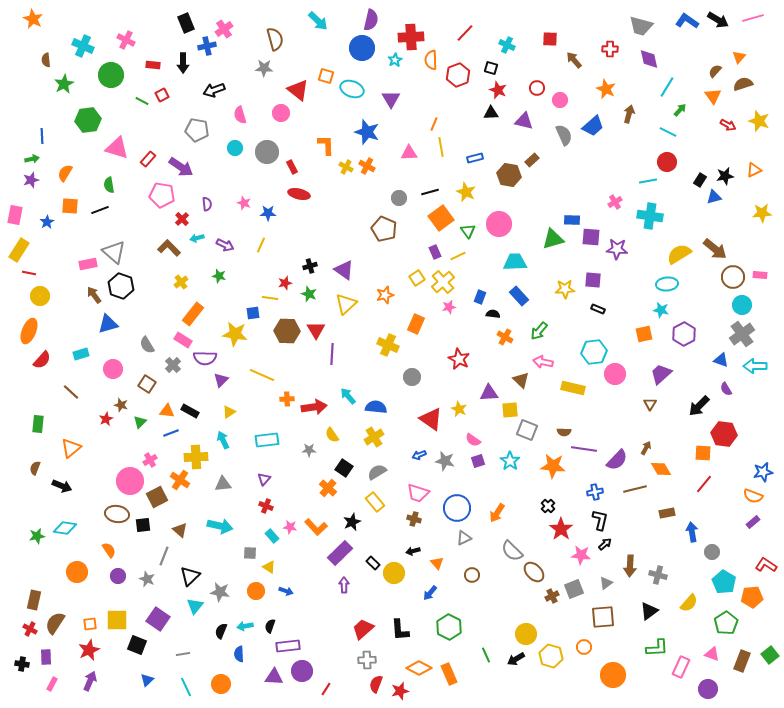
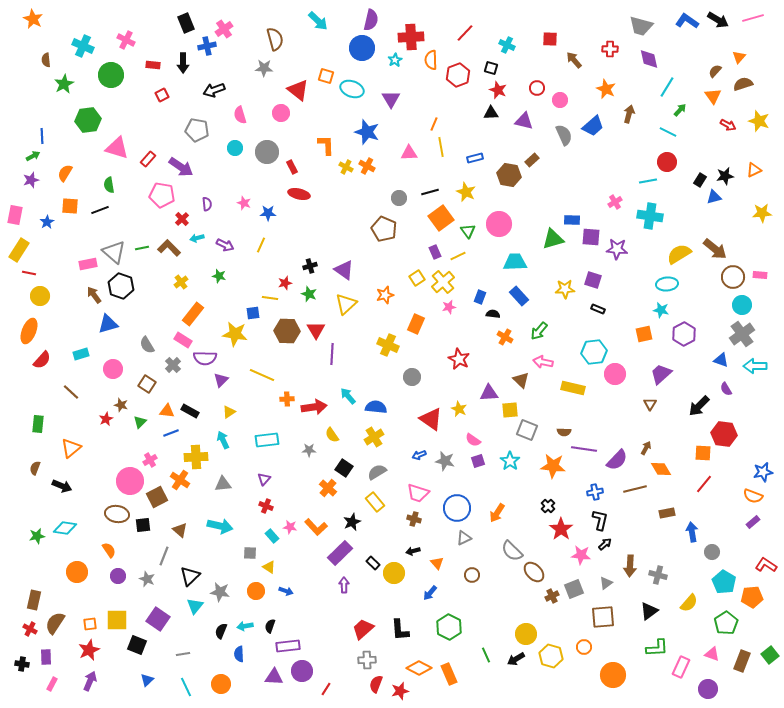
green line at (142, 101): moved 147 px down; rotated 40 degrees counterclockwise
green arrow at (32, 159): moved 1 px right, 3 px up; rotated 16 degrees counterclockwise
purple square at (593, 280): rotated 12 degrees clockwise
